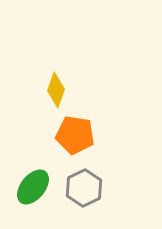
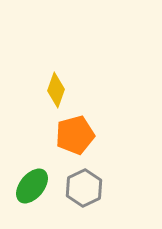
orange pentagon: rotated 24 degrees counterclockwise
green ellipse: moved 1 px left, 1 px up
